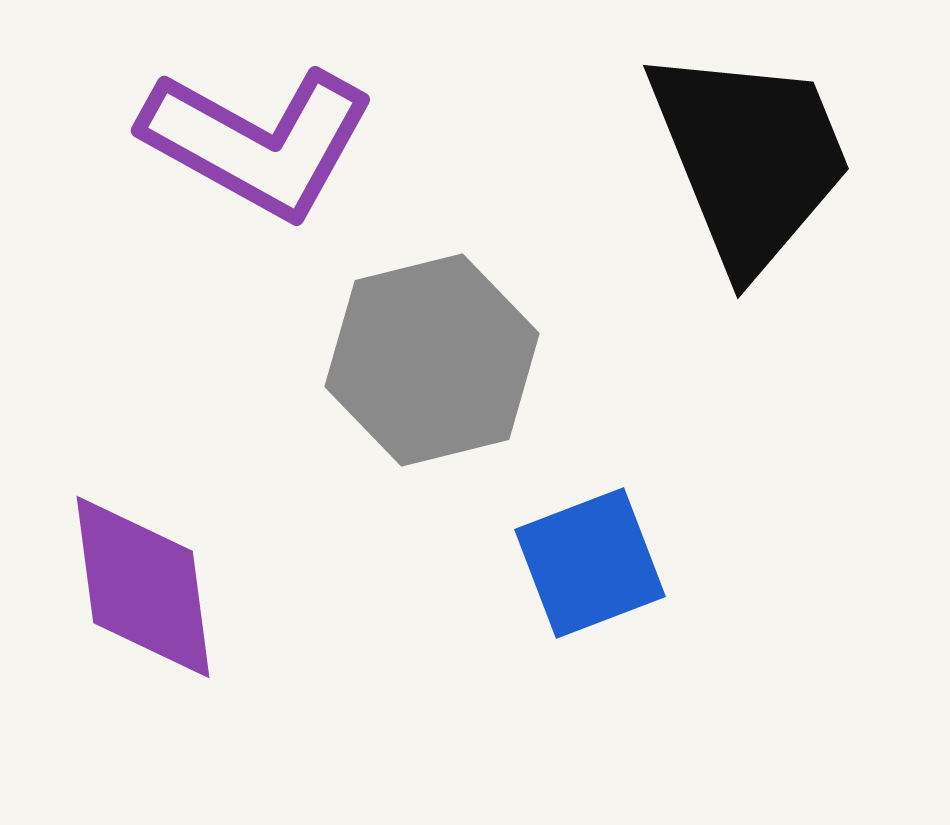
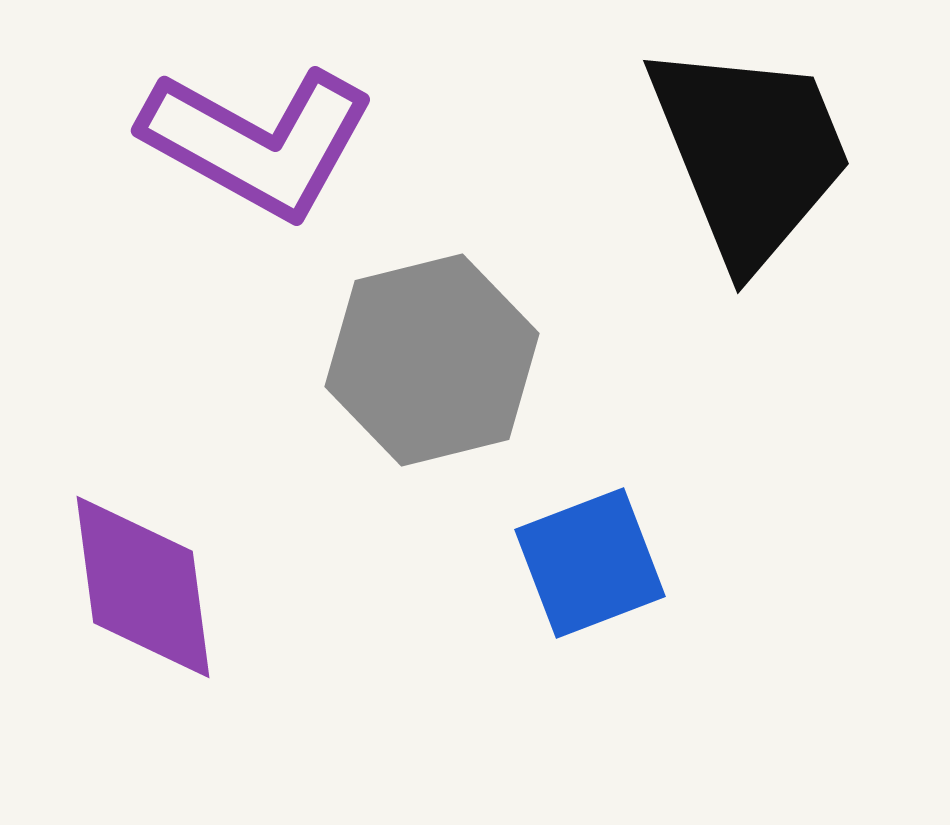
black trapezoid: moved 5 px up
